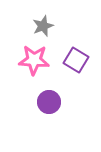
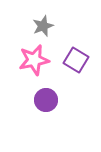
pink star: rotated 16 degrees counterclockwise
purple circle: moved 3 px left, 2 px up
